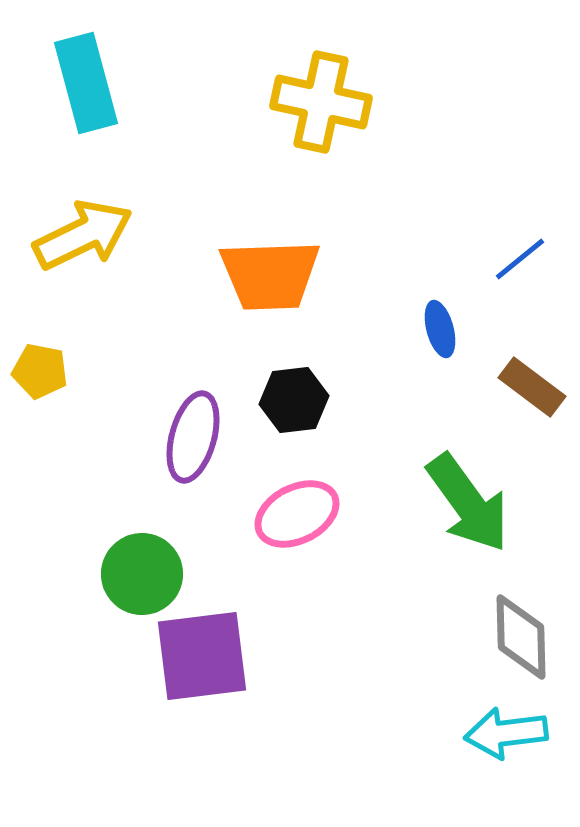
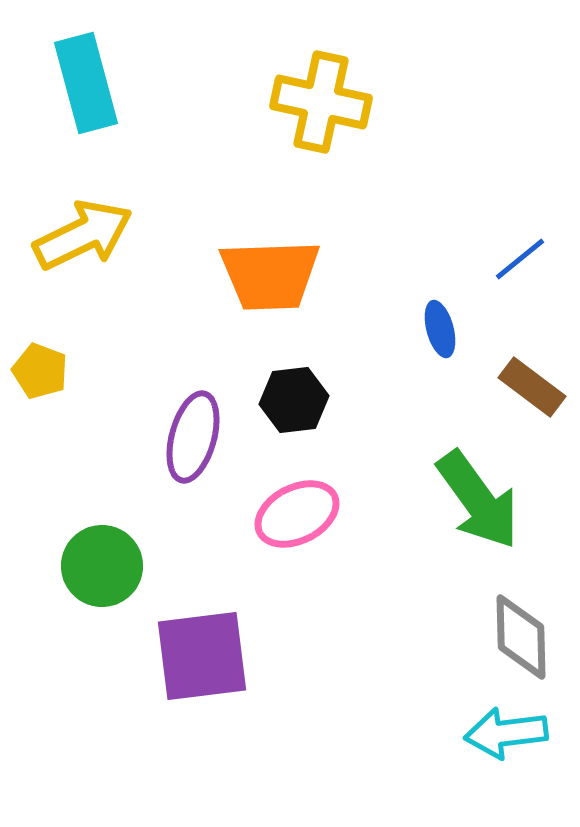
yellow pentagon: rotated 10 degrees clockwise
green arrow: moved 10 px right, 3 px up
green circle: moved 40 px left, 8 px up
